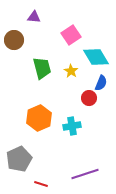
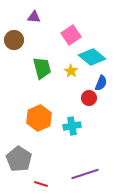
cyan diamond: moved 4 px left; rotated 20 degrees counterclockwise
gray pentagon: rotated 15 degrees counterclockwise
